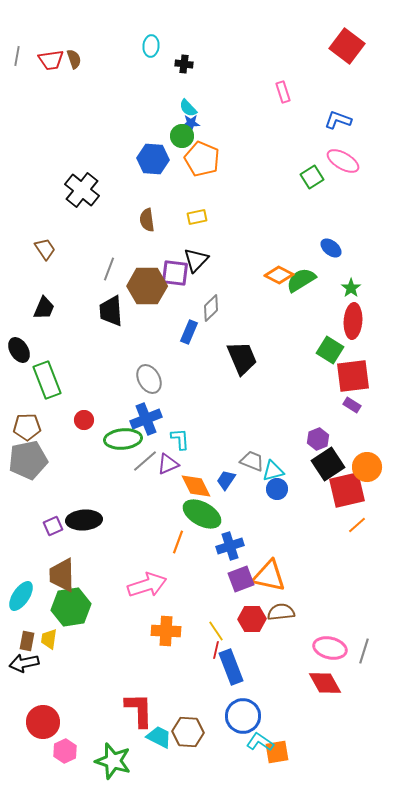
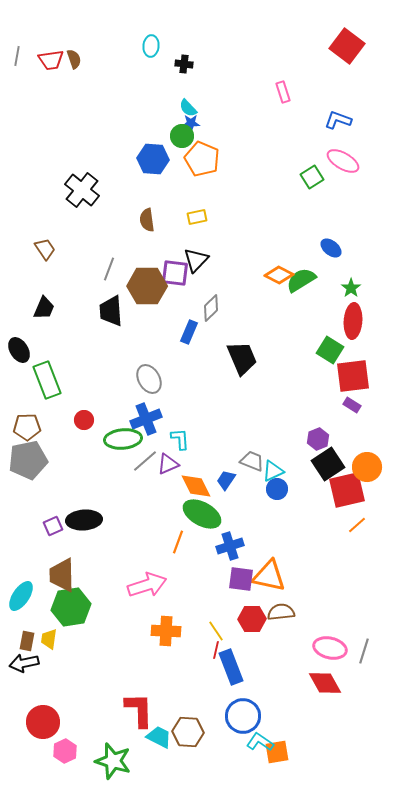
cyan triangle at (273, 471): rotated 10 degrees counterclockwise
purple square at (241, 579): rotated 28 degrees clockwise
